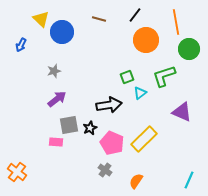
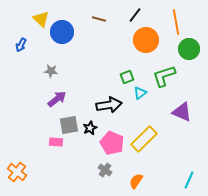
gray star: moved 3 px left; rotated 24 degrees clockwise
